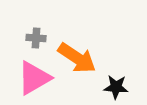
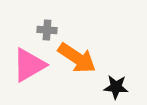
gray cross: moved 11 px right, 8 px up
pink triangle: moved 5 px left, 13 px up
